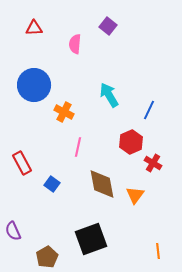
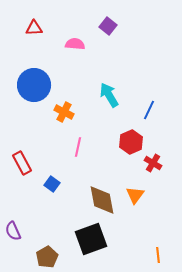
pink semicircle: rotated 90 degrees clockwise
brown diamond: moved 16 px down
orange line: moved 4 px down
